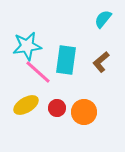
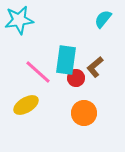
cyan star: moved 8 px left, 26 px up
brown L-shape: moved 6 px left, 5 px down
red circle: moved 19 px right, 30 px up
orange circle: moved 1 px down
